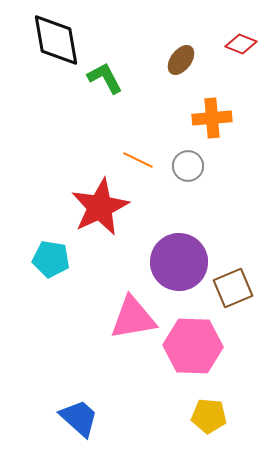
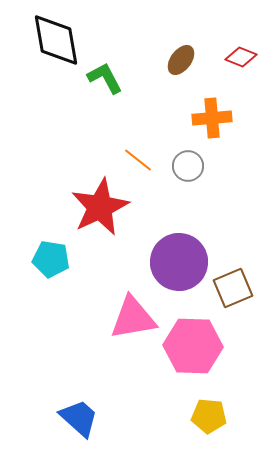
red diamond: moved 13 px down
orange line: rotated 12 degrees clockwise
